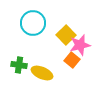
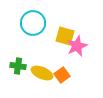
yellow square: moved 1 px left, 1 px down; rotated 30 degrees counterclockwise
pink star: moved 3 px left, 1 px down; rotated 10 degrees counterclockwise
orange square: moved 10 px left, 15 px down; rotated 14 degrees clockwise
green cross: moved 1 px left, 1 px down
